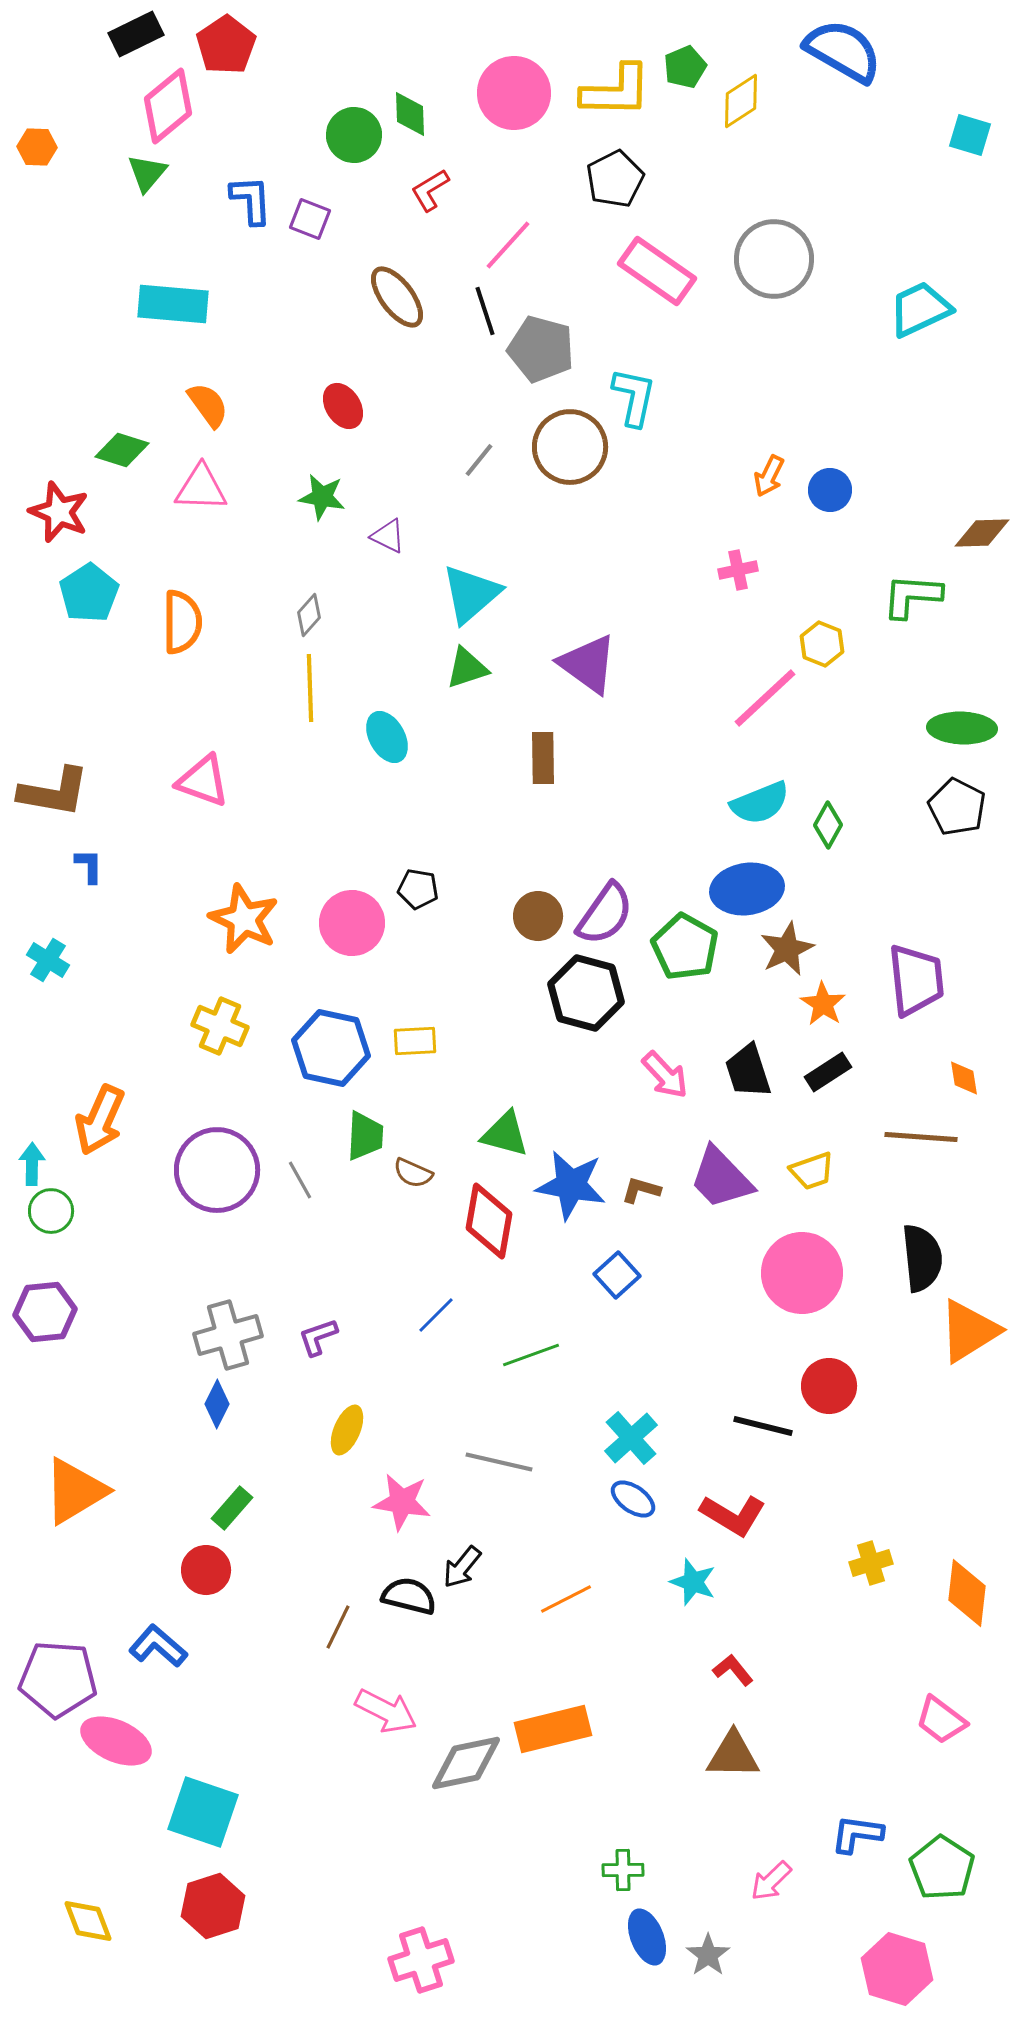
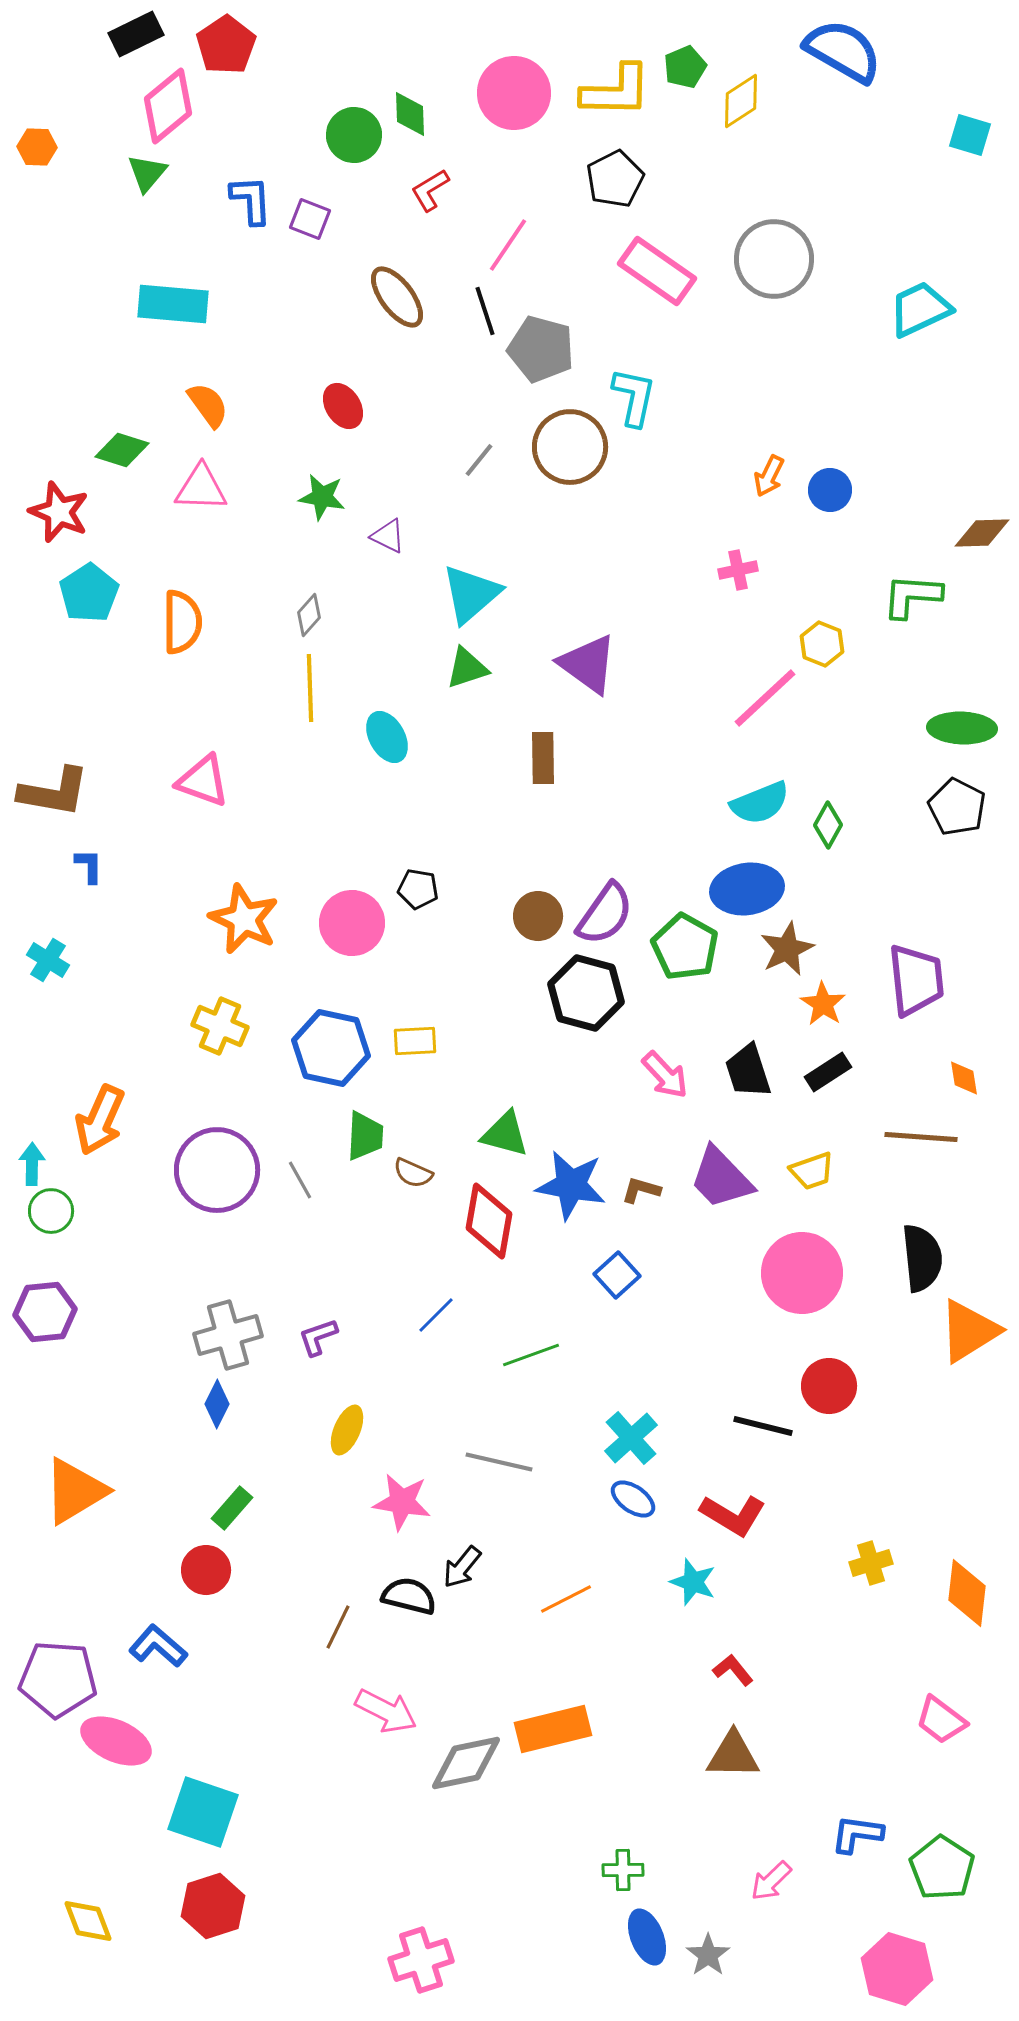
pink line at (508, 245): rotated 8 degrees counterclockwise
